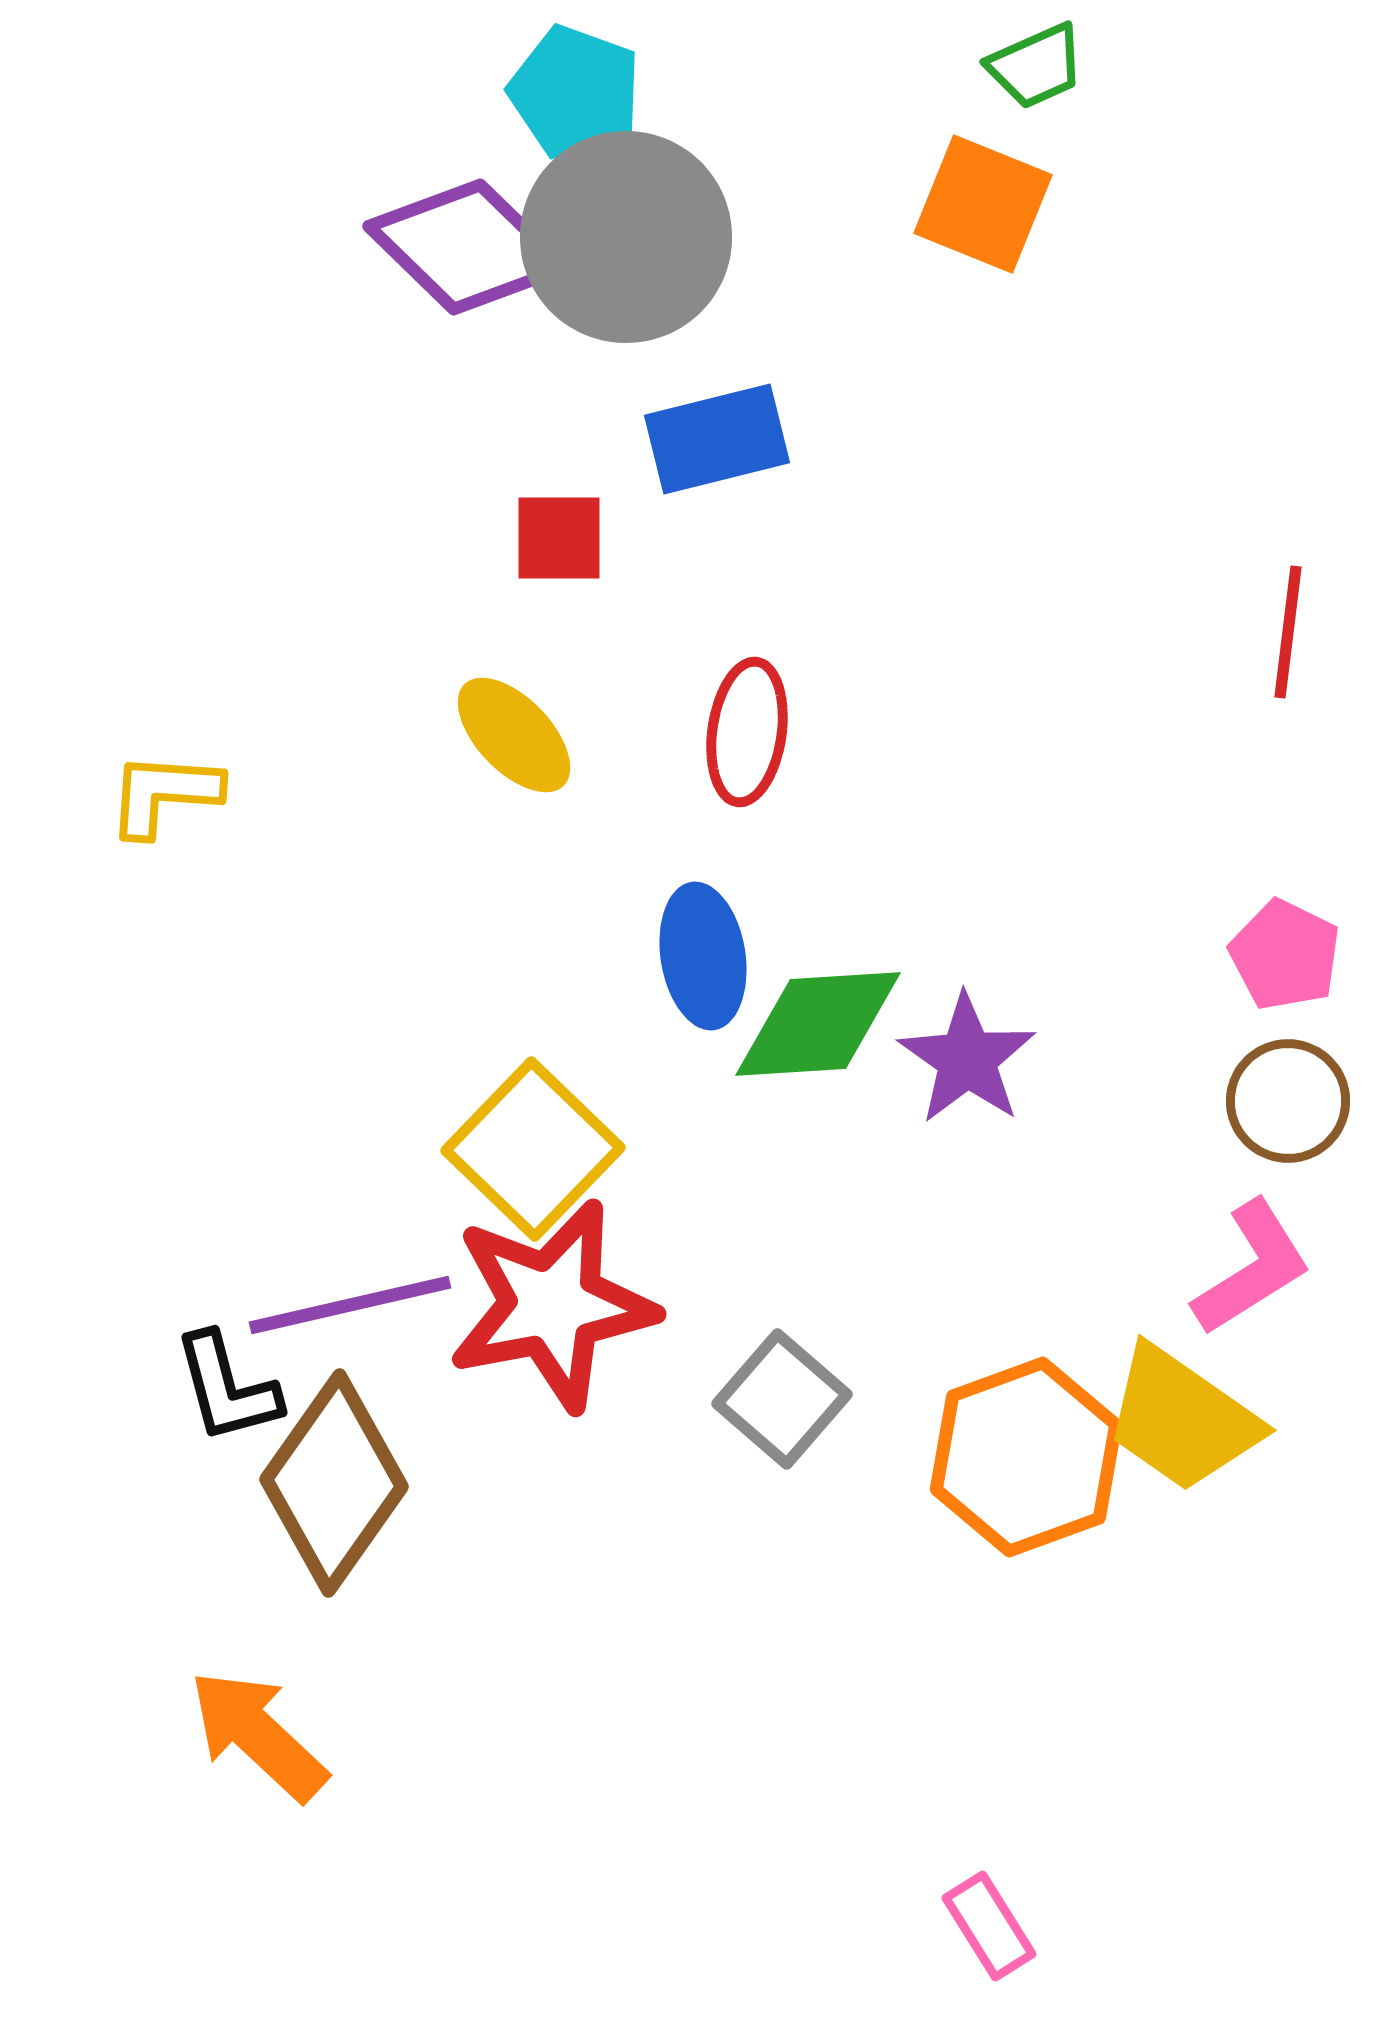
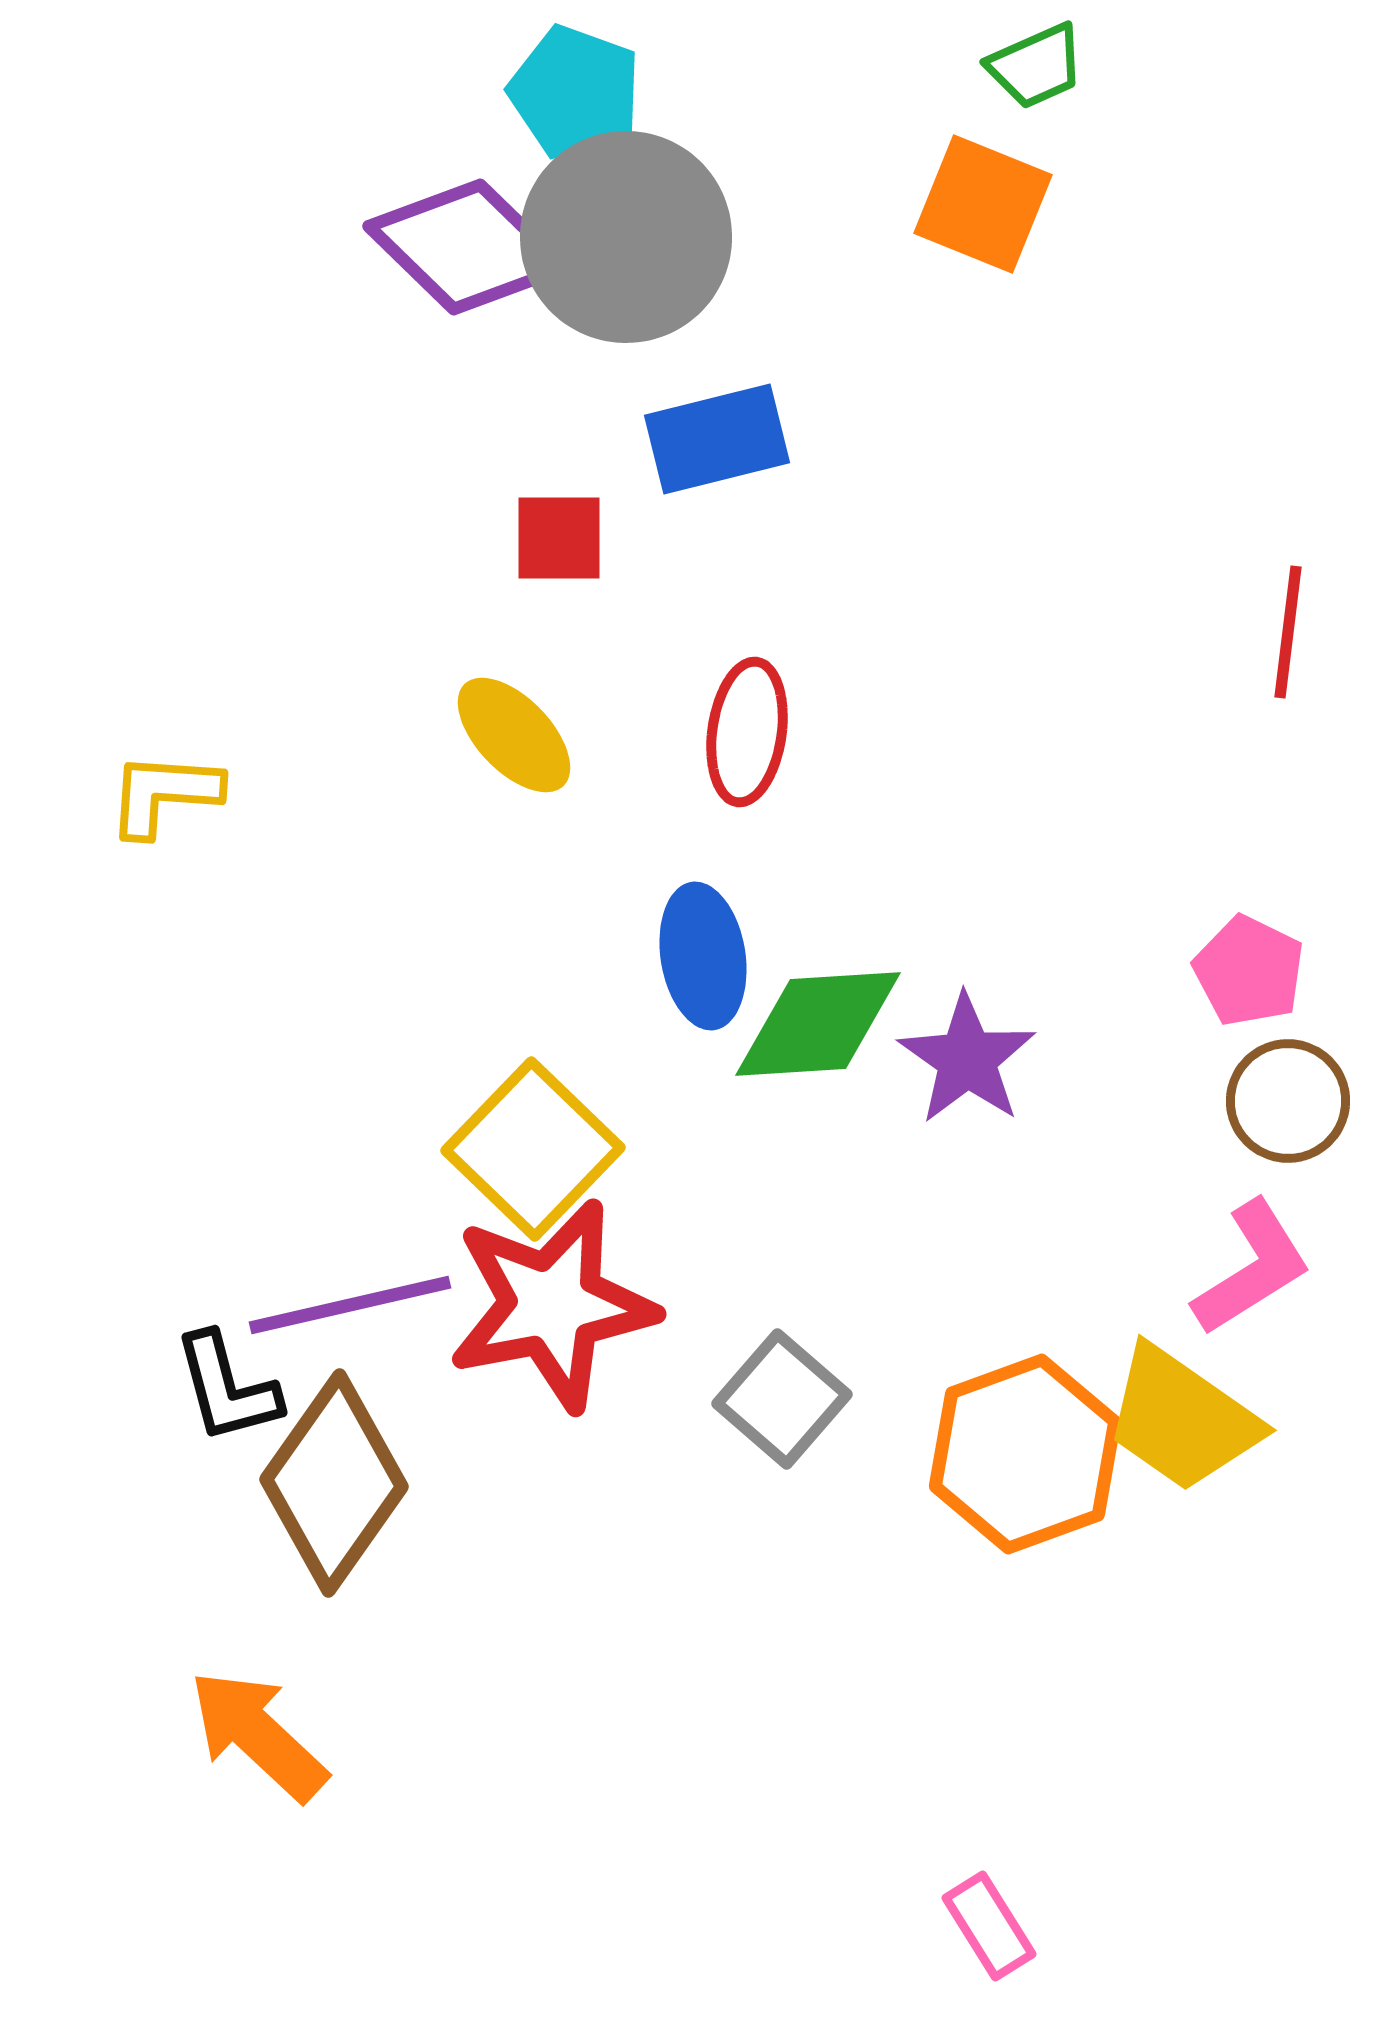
pink pentagon: moved 36 px left, 16 px down
orange hexagon: moved 1 px left, 3 px up
